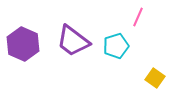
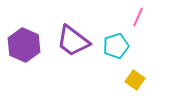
purple hexagon: moved 1 px right, 1 px down
yellow square: moved 20 px left, 2 px down
